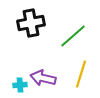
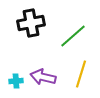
purple arrow: moved 1 px up
cyan cross: moved 4 px left, 4 px up
